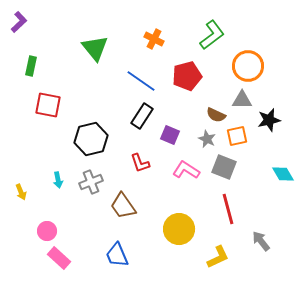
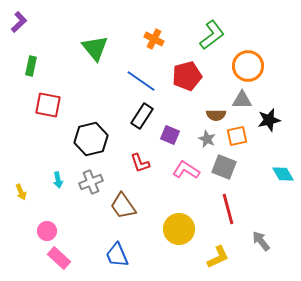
brown semicircle: rotated 24 degrees counterclockwise
